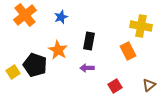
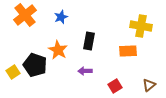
orange rectangle: rotated 66 degrees counterclockwise
purple arrow: moved 2 px left, 3 px down
